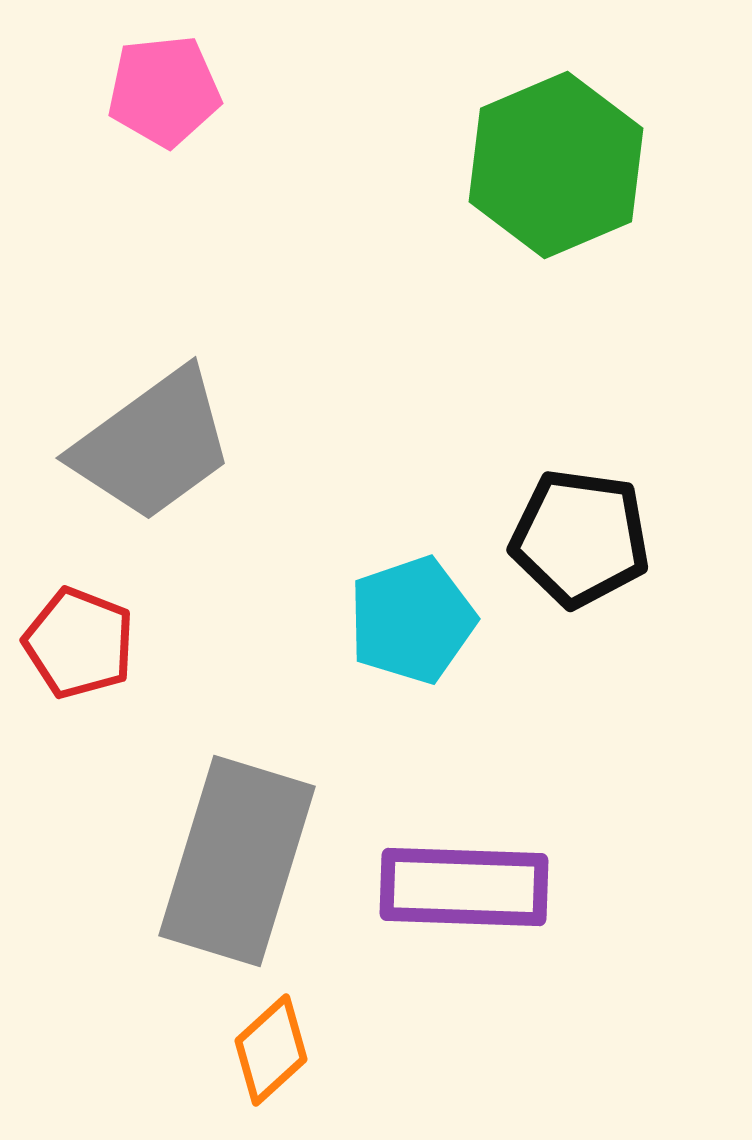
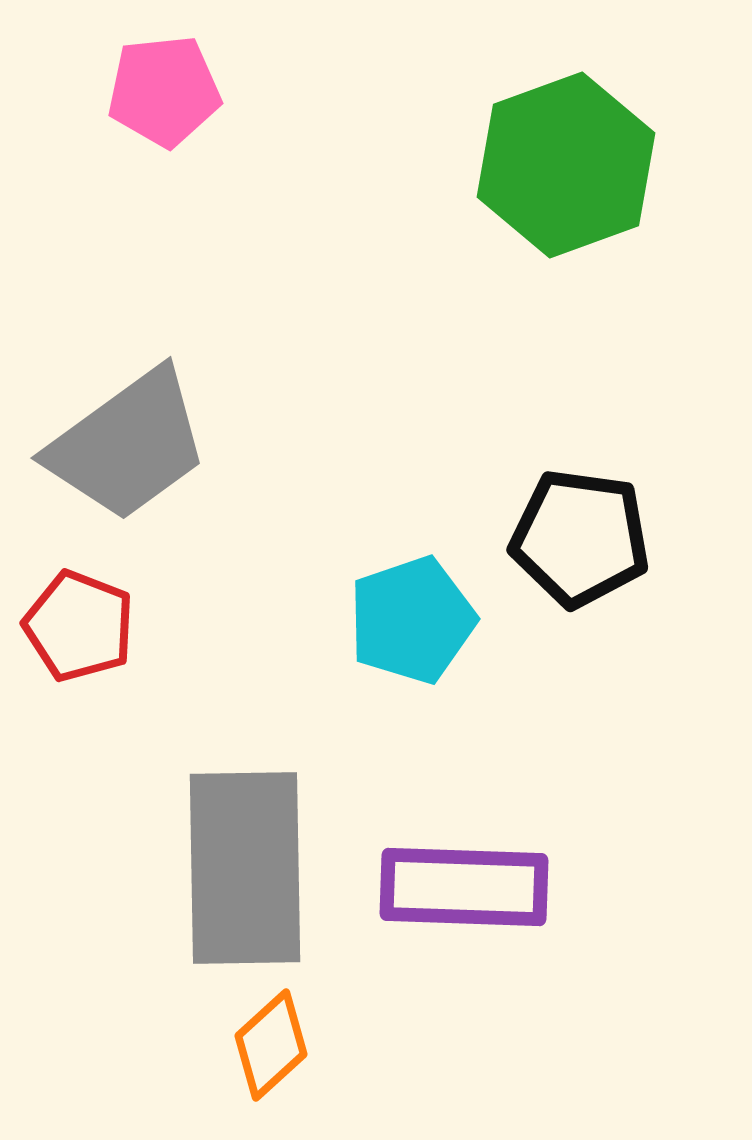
green hexagon: moved 10 px right; rotated 3 degrees clockwise
gray trapezoid: moved 25 px left
red pentagon: moved 17 px up
gray rectangle: moved 8 px right, 7 px down; rotated 18 degrees counterclockwise
orange diamond: moved 5 px up
